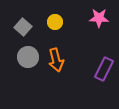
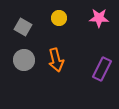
yellow circle: moved 4 px right, 4 px up
gray square: rotated 12 degrees counterclockwise
gray circle: moved 4 px left, 3 px down
purple rectangle: moved 2 px left
